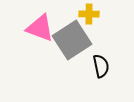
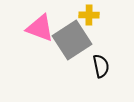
yellow cross: moved 1 px down
